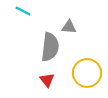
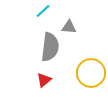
cyan line: moved 20 px right; rotated 70 degrees counterclockwise
yellow circle: moved 4 px right
red triangle: moved 3 px left; rotated 28 degrees clockwise
